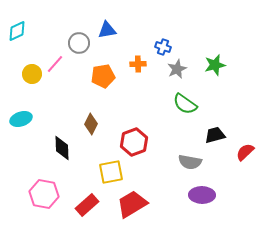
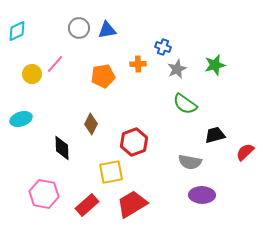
gray circle: moved 15 px up
